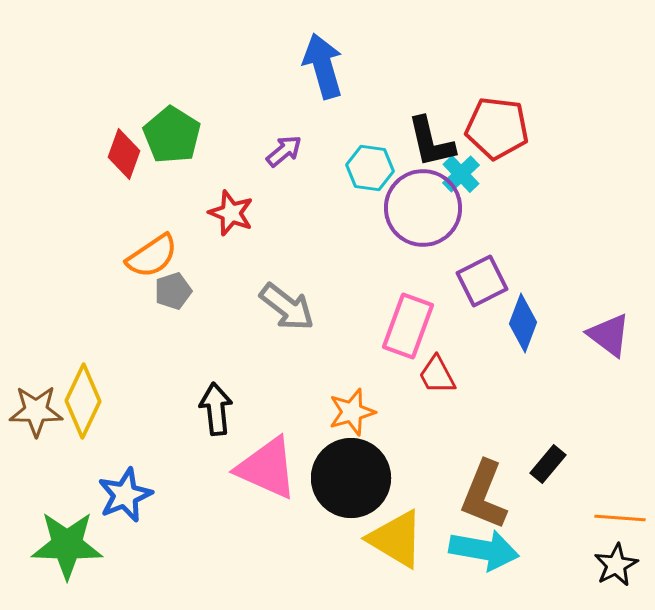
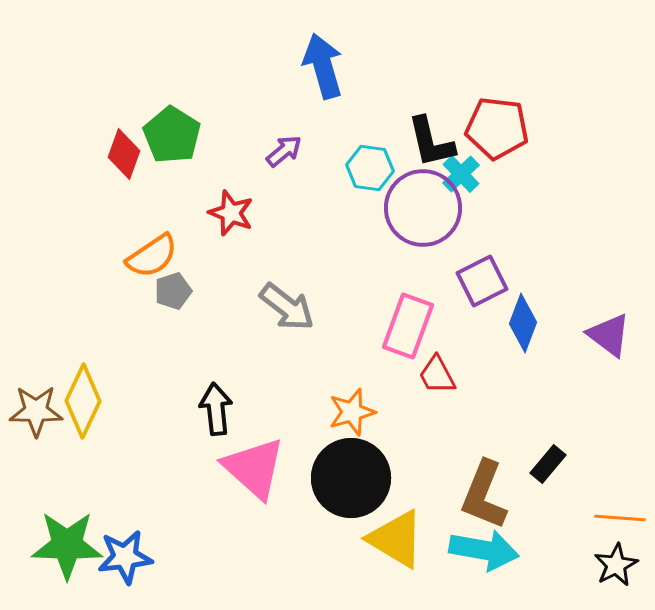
pink triangle: moved 13 px left; rotated 18 degrees clockwise
blue star: moved 62 px down; rotated 16 degrees clockwise
